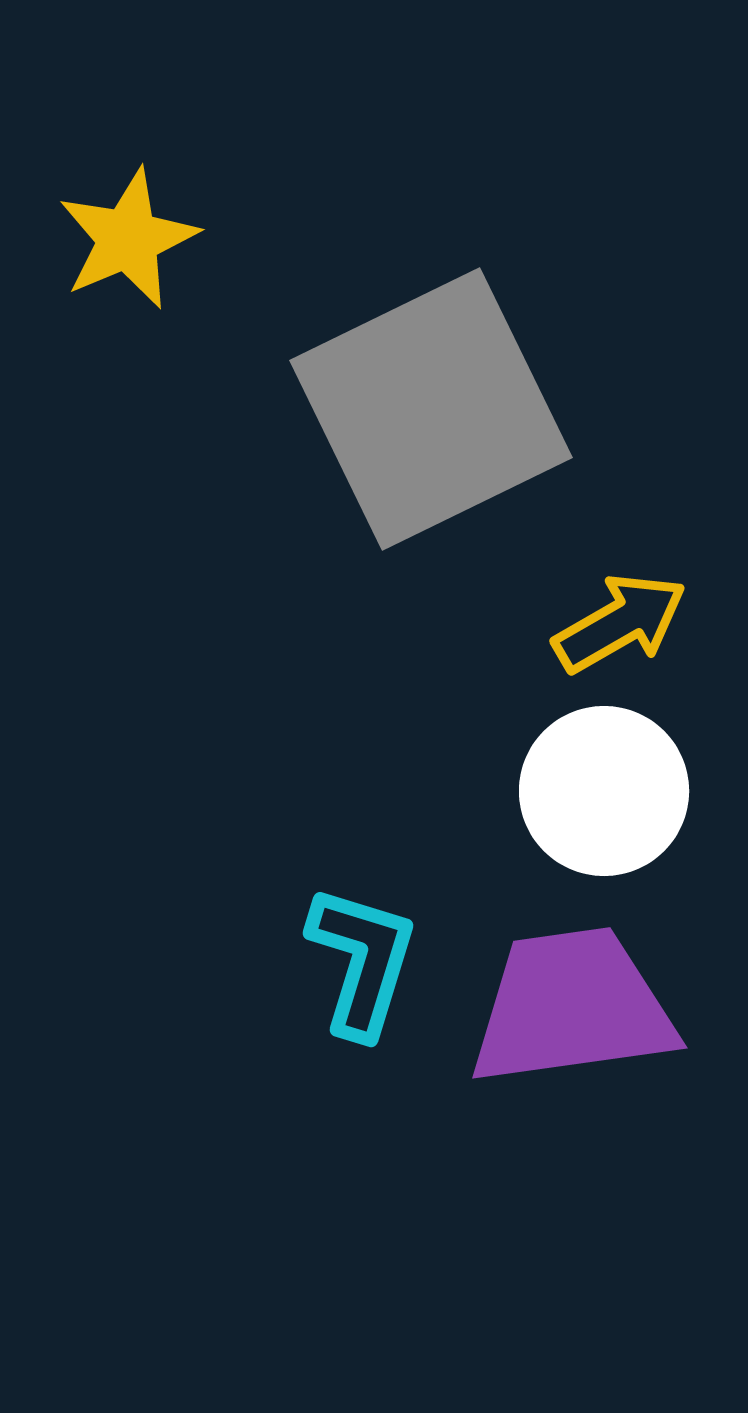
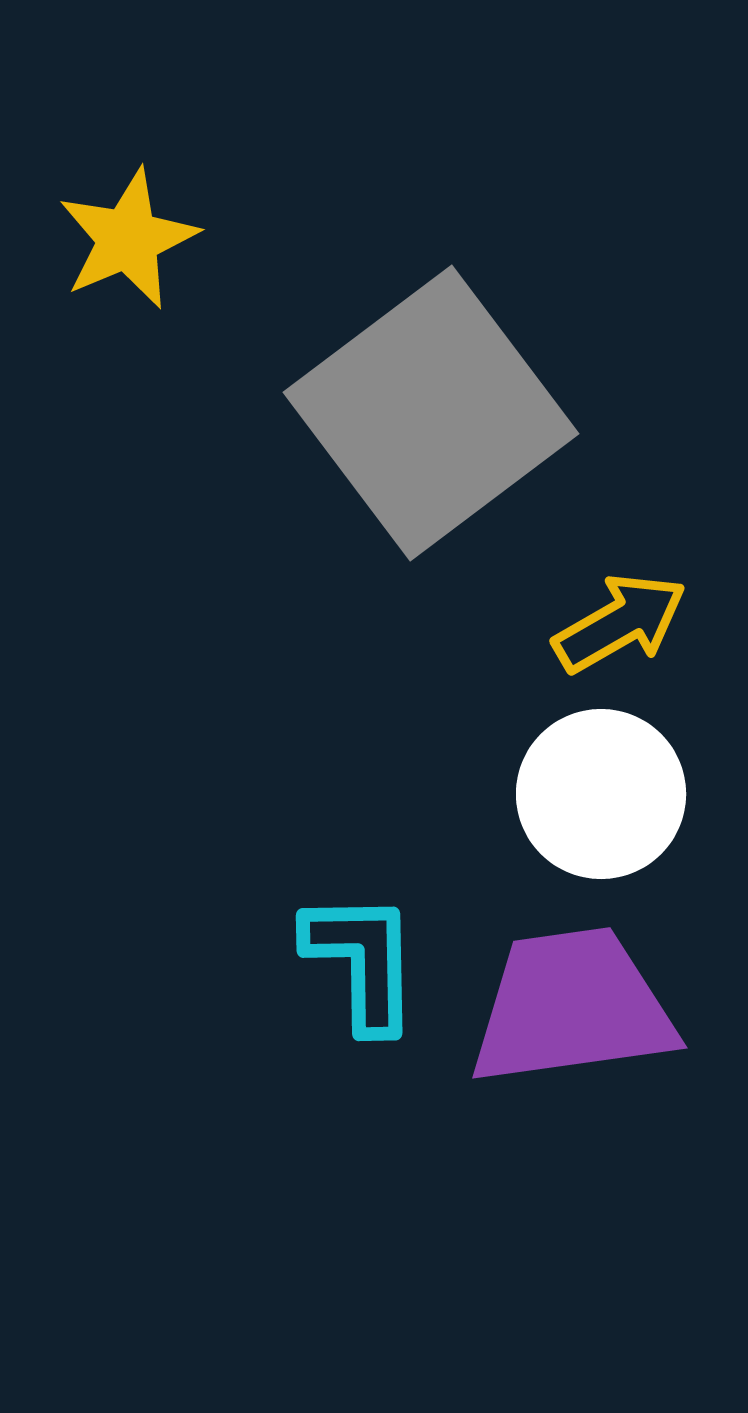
gray square: moved 4 px down; rotated 11 degrees counterclockwise
white circle: moved 3 px left, 3 px down
cyan L-shape: rotated 18 degrees counterclockwise
